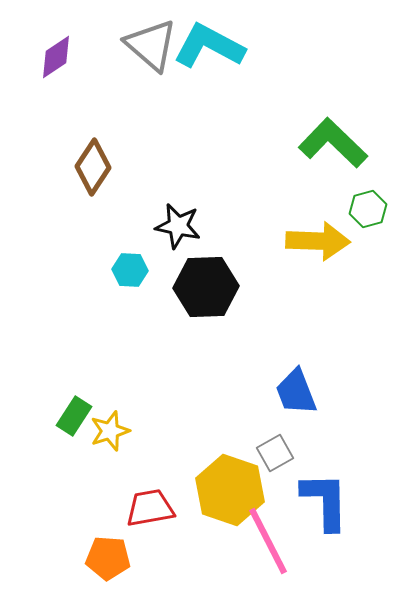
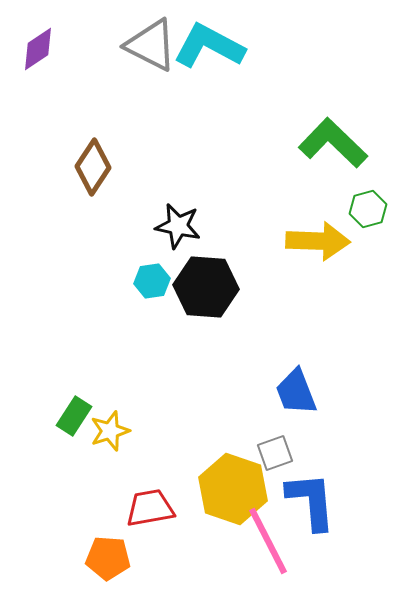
gray triangle: rotated 14 degrees counterclockwise
purple diamond: moved 18 px left, 8 px up
cyan hexagon: moved 22 px right, 11 px down; rotated 12 degrees counterclockwise
black hexagon: rotated 6 degrees clockwise
gray square: rotated 9 degrees clockwise
yellow hexagon: moved 3 px right, 1 px up
blue L-shape: moved 14 px left; rotated 4 degrees counterclockwise
